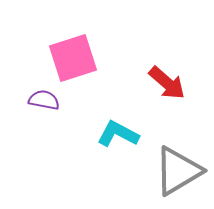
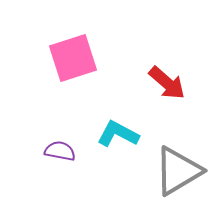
purple semicircle: moved 16 px right, 51 px down
